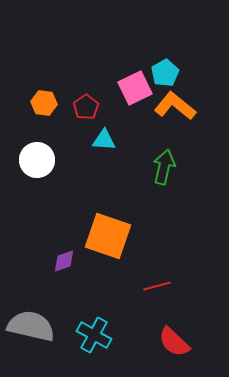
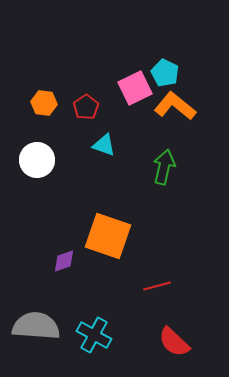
cyan pentagon: rotated 16 degrees counterclockwise
cyan triangle: moved 5 px down; rotated 15 degrees clockwise
gray semicircle: moved 5 px right; rotated 9 degrees counterclockwise
